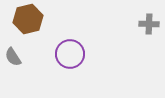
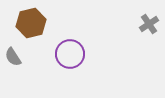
brown hexagon: moved 3 px right, 4 px down
gray cross: rotated 36 degrees counterclockwise
